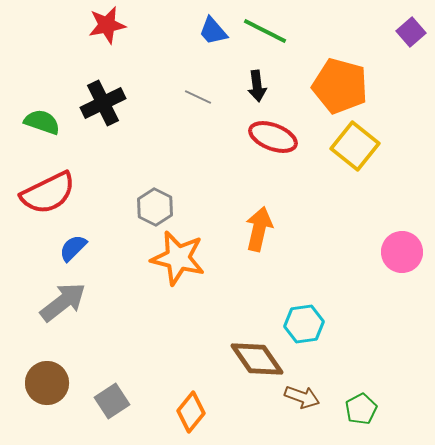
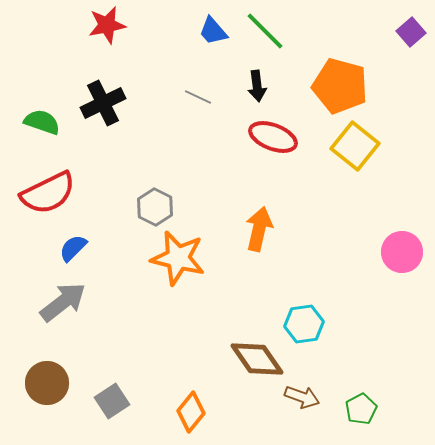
green line: rotated 18 degrees clockwise
